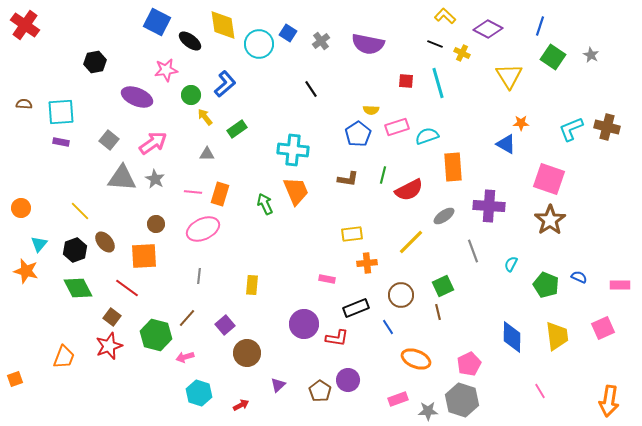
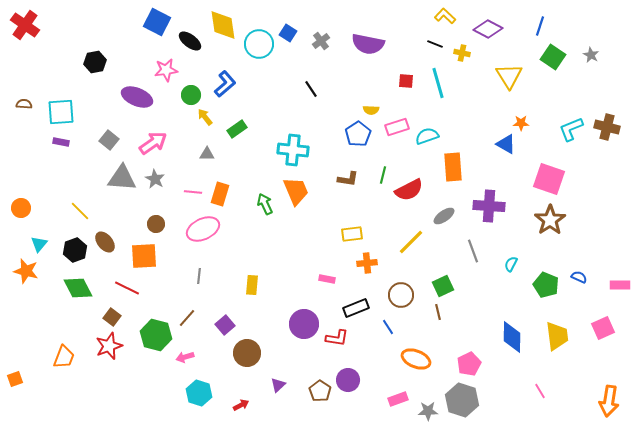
yellow cross at (462, 53): rotated 14 degrees counterclockwise
red line at (127, 288): rotated 10 degrees counterclockwise
